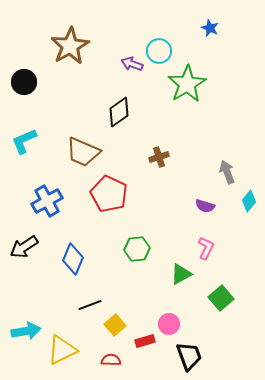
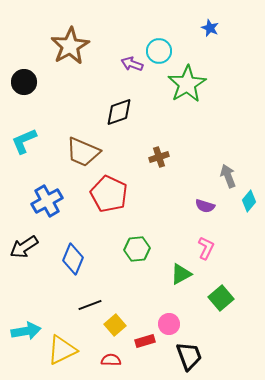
black diamond: rotated 16 degrees clockwise
gray arrow: moved 1 px right, 4 px down
